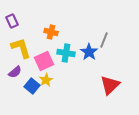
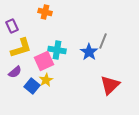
purple rectangle: moved 5 px down
orange cross: moved 6 px left, 20 px up
gray line: moved 1 px left, 1 px down
yellow L-shape: rotated 90 degrees clockwise
cyan cross: moved 9 px left, 3 px up
